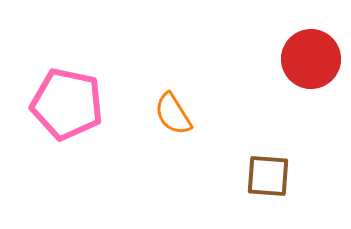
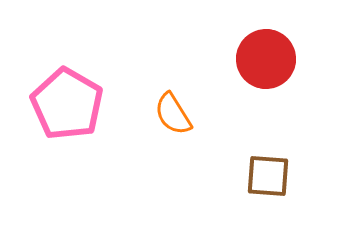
red circle: moved 45 px left
pink pentagon: rotated 18 degrees clockwise
